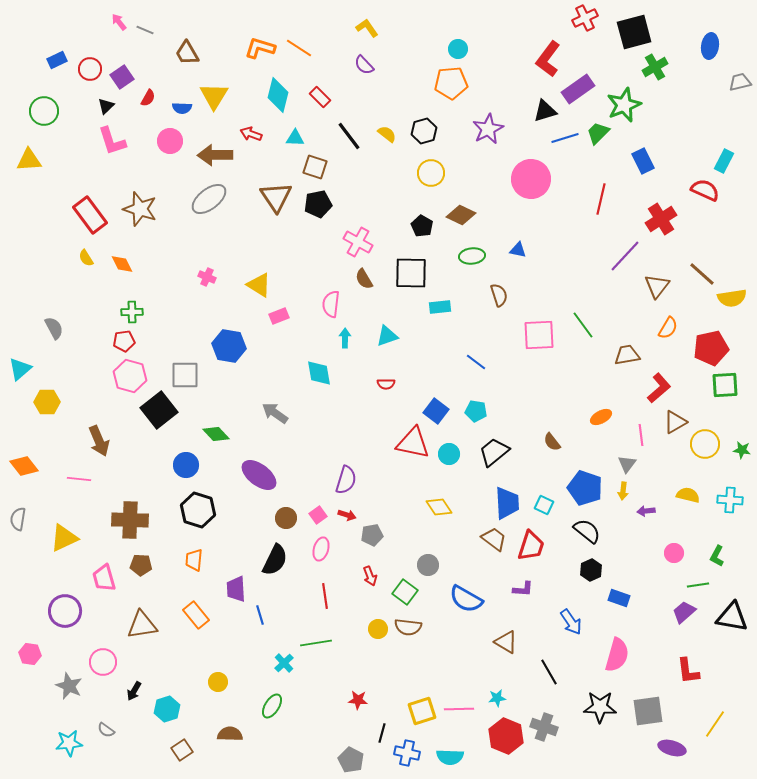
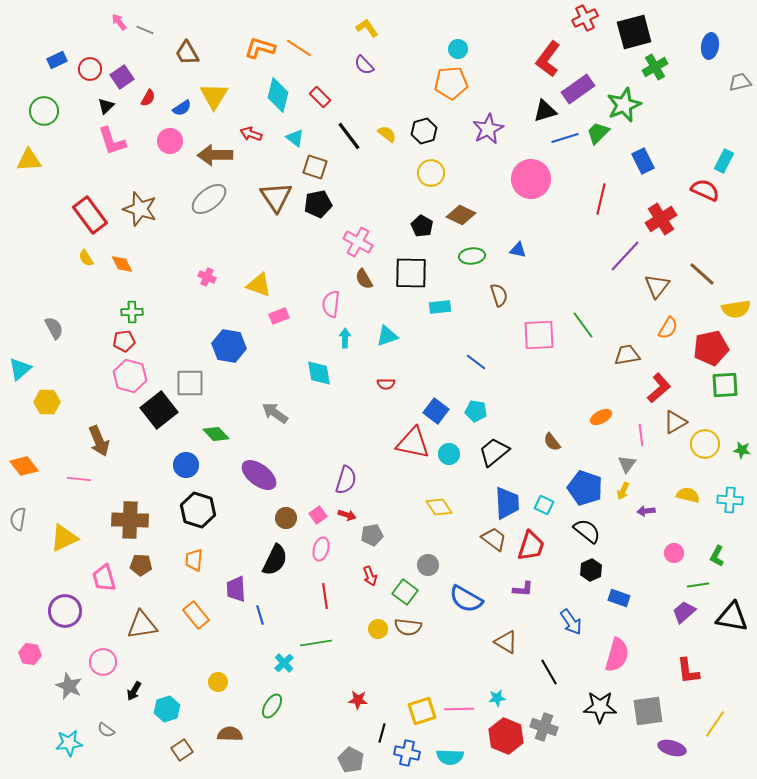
blue semicircle at (182, 108): rotated 36 degrees counterclockwise
cyan triangle at (295, 138): rotated 36 degrees clockwise
yellow triangle at (259, 285): rotated 12 degrees counterclockwise
yellow semicircle at (732, 298): moved 4 px right, 11 px down
gray square at (185, 375): moved 5 px right, 8 px down
yellow arrow at (623, 491): rotated 18 degrees clockwise
